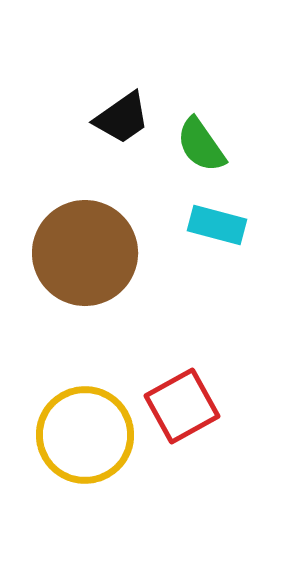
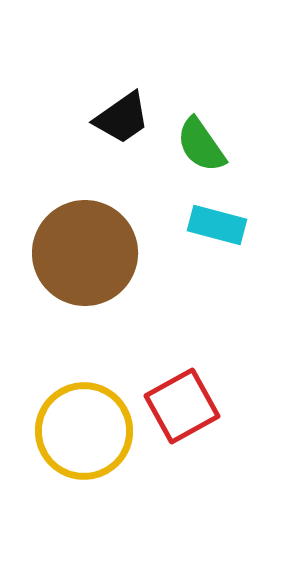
yellow circle: moved 1 px left, 4 px up
